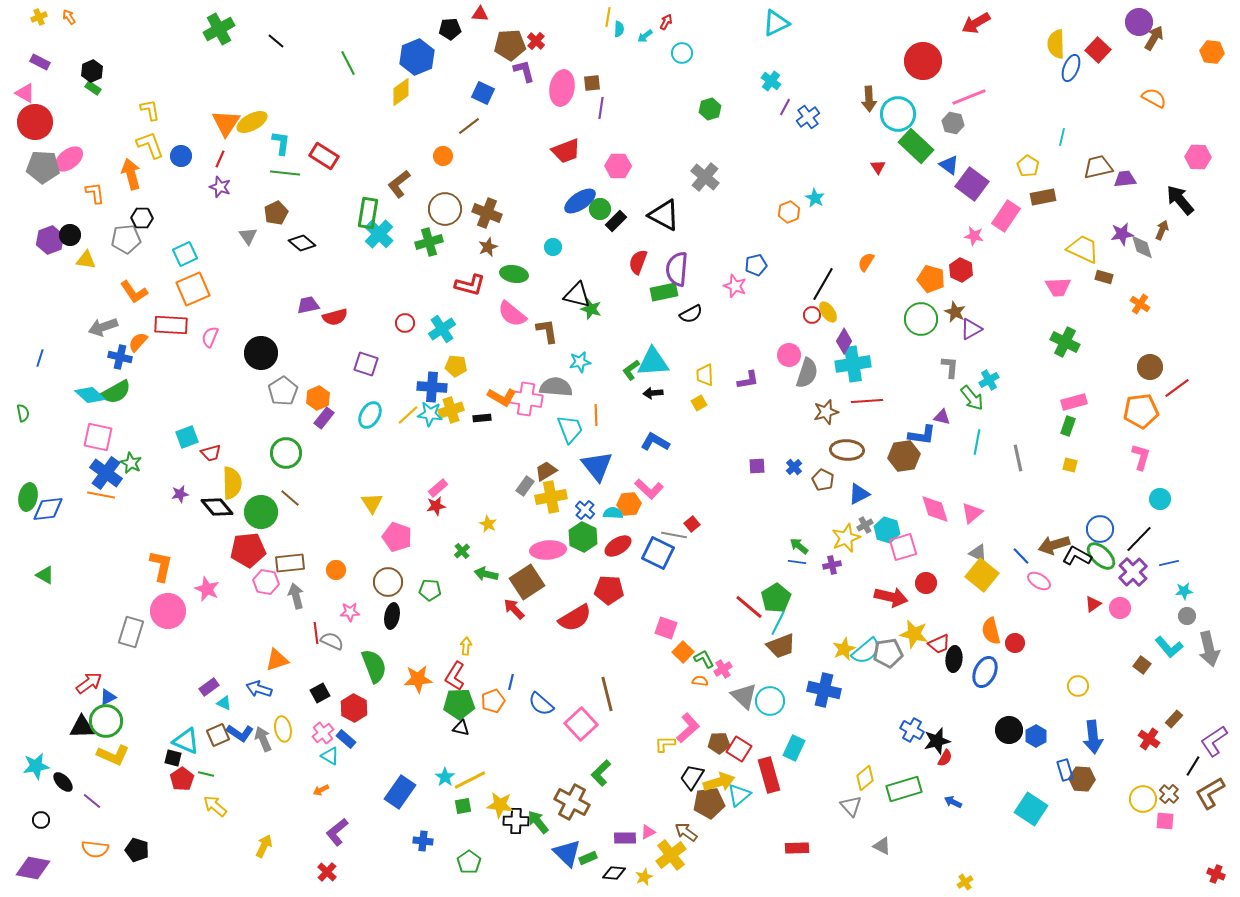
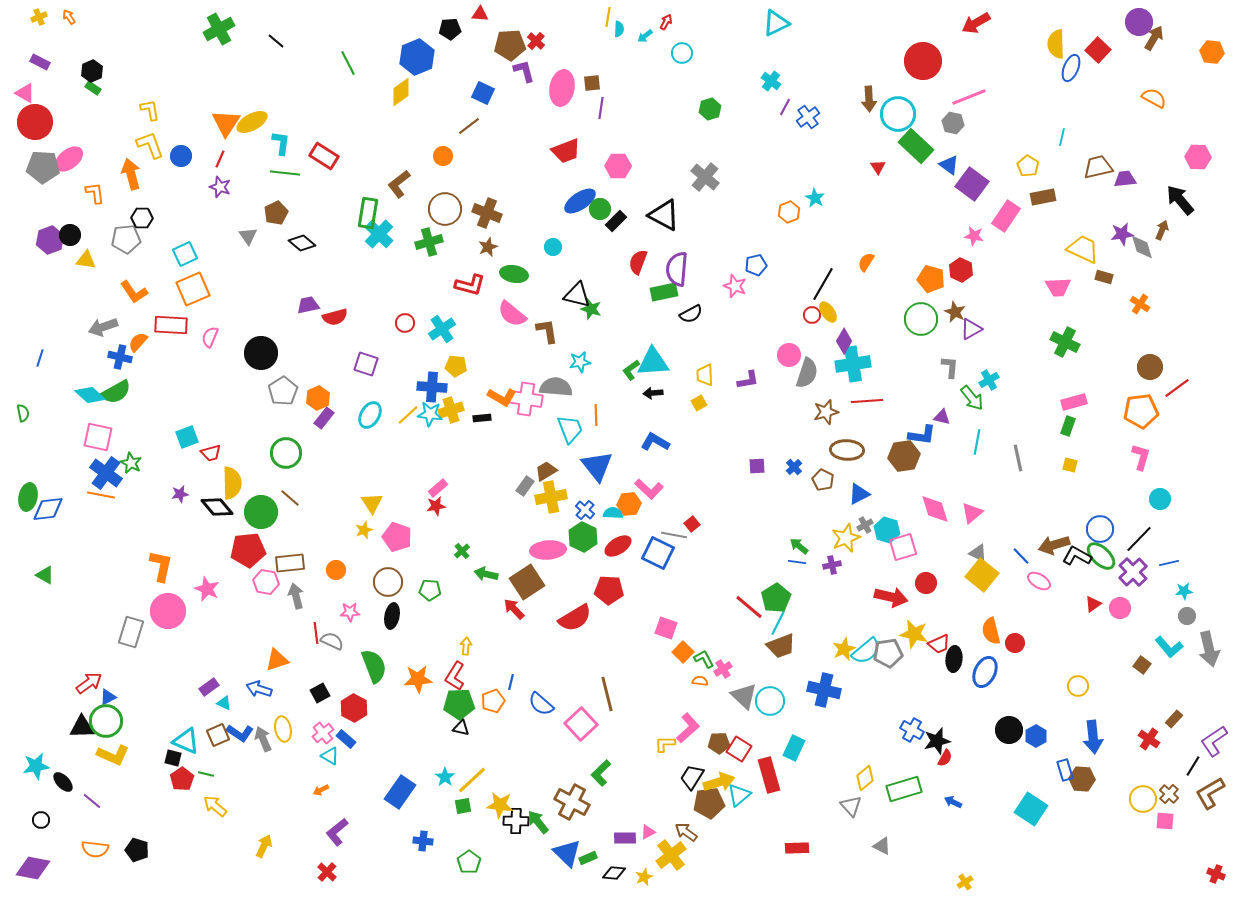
yellow star at (488, 524): moved 124 px left, 6 px down; rotated 24 degrees clockwise
yellow line at (470, 780): moved 2 px right; rotated 16 degrees counterclockwise
